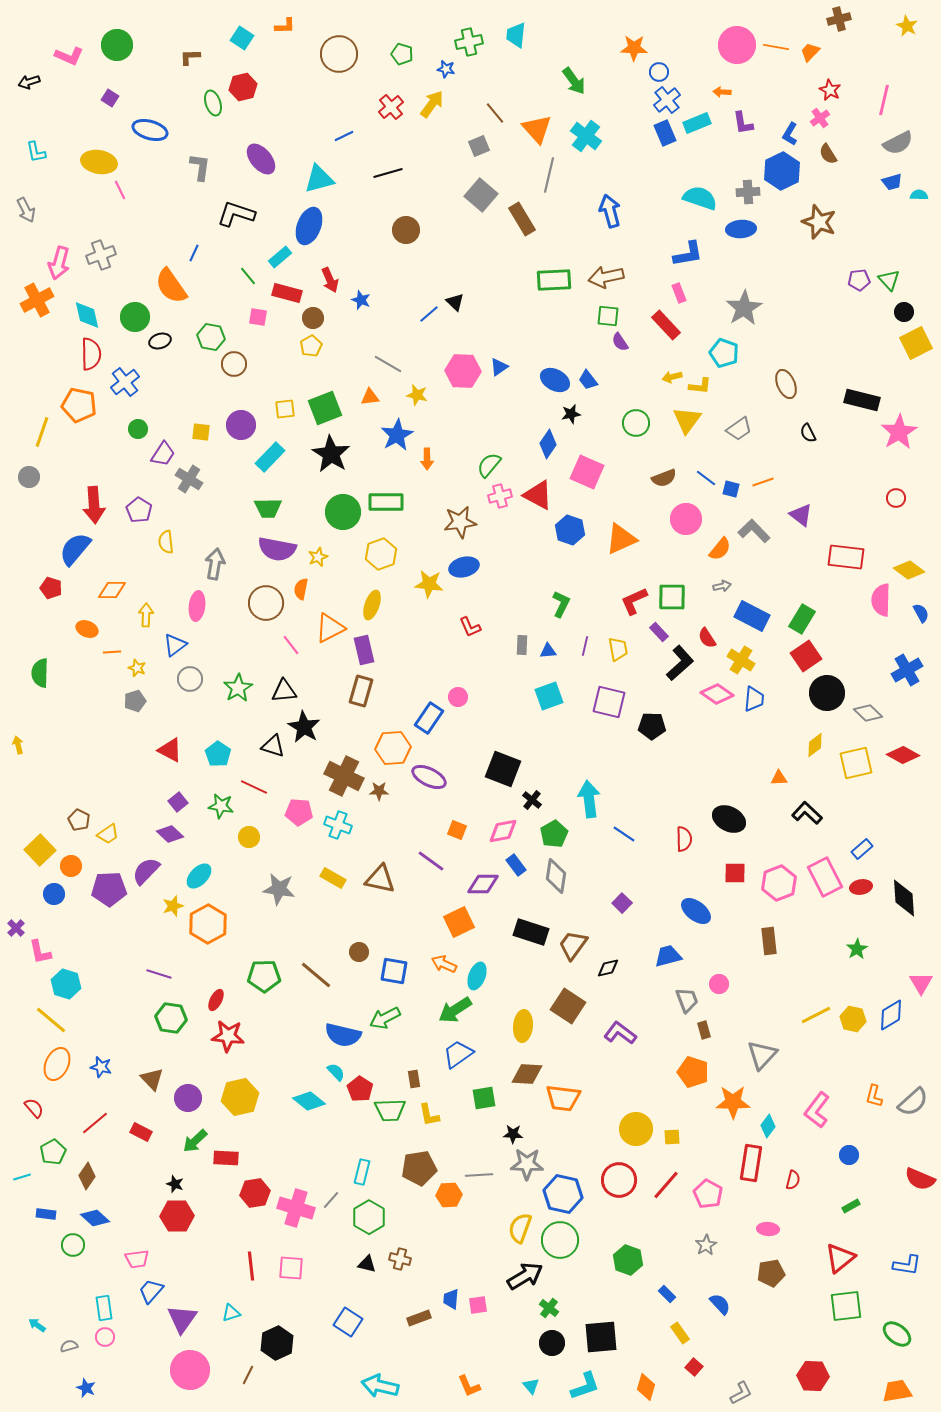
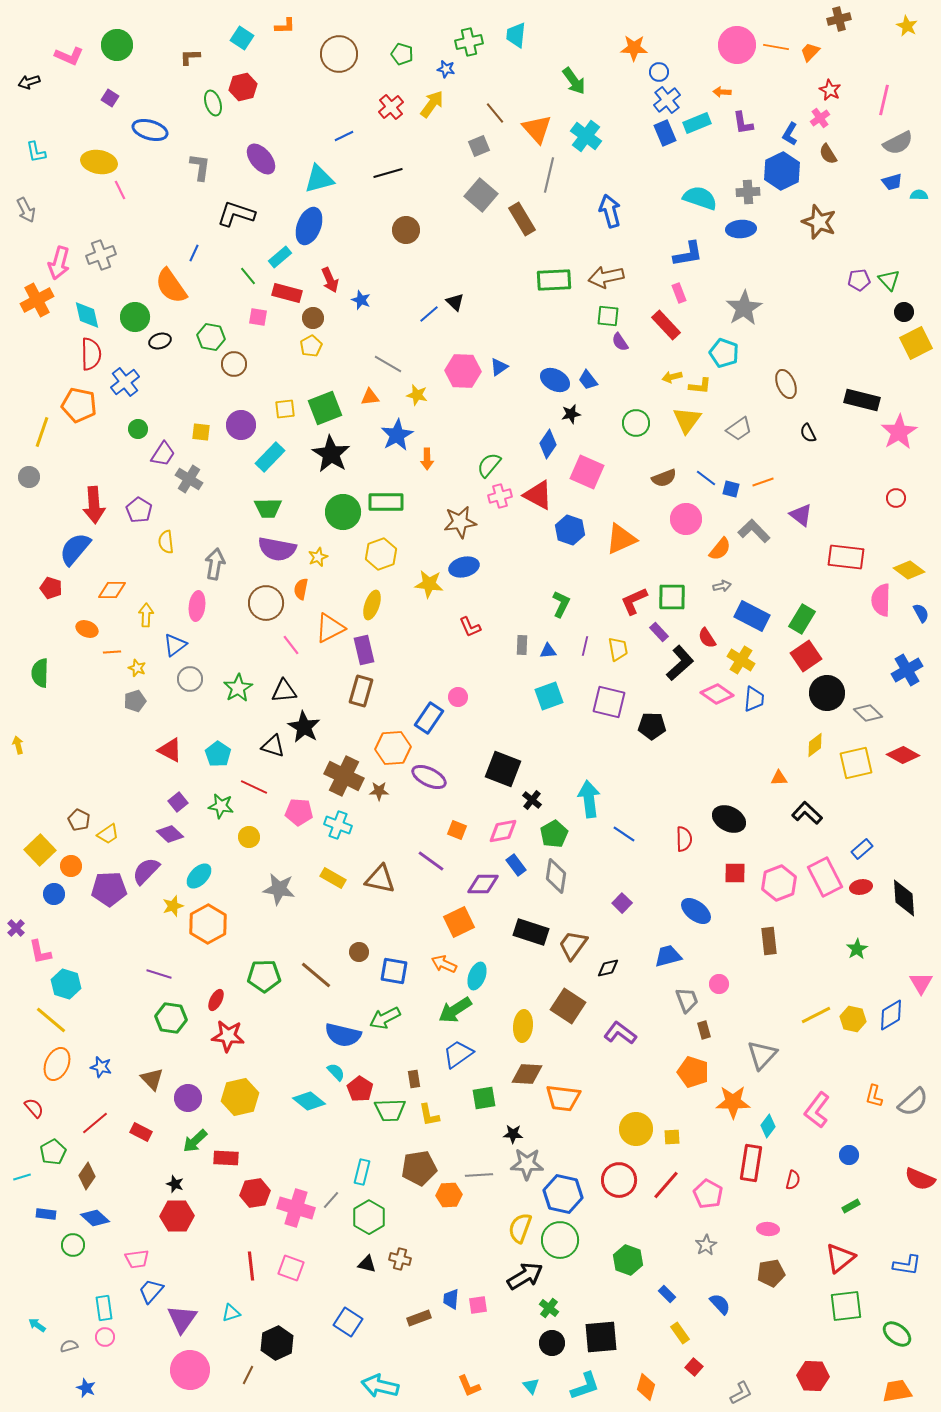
pink square at (291, 1268): rotated 16 degrees clockwise
